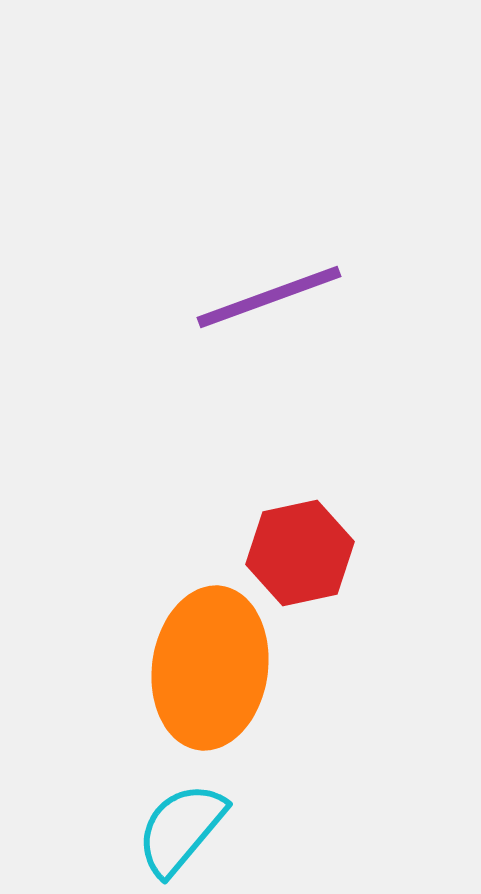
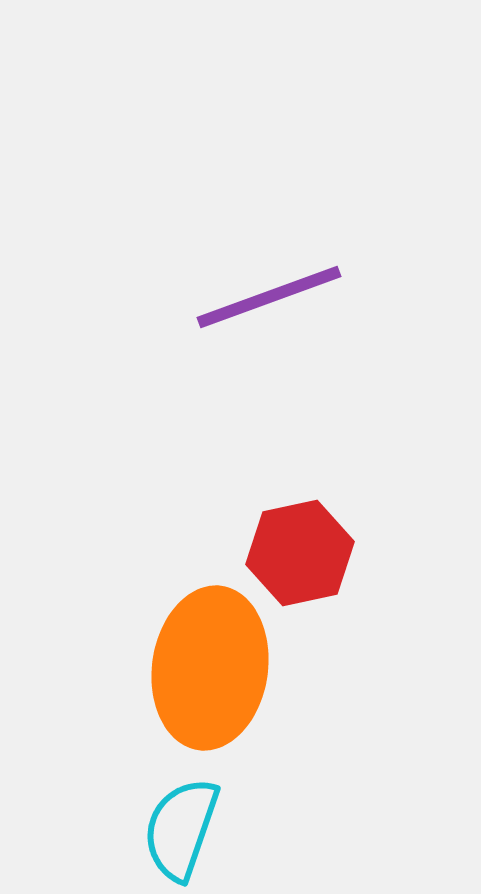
cyan semicircle: rotated 21 degrees counterclockwise
